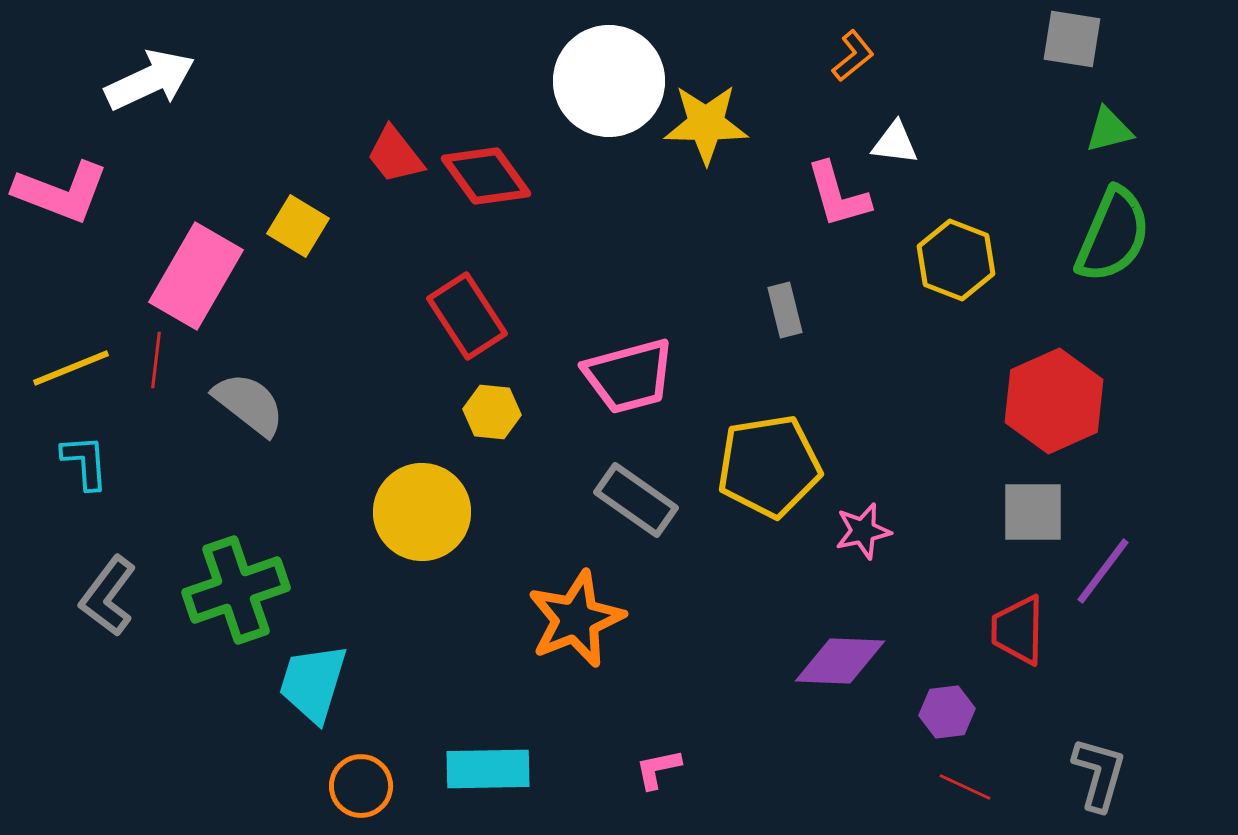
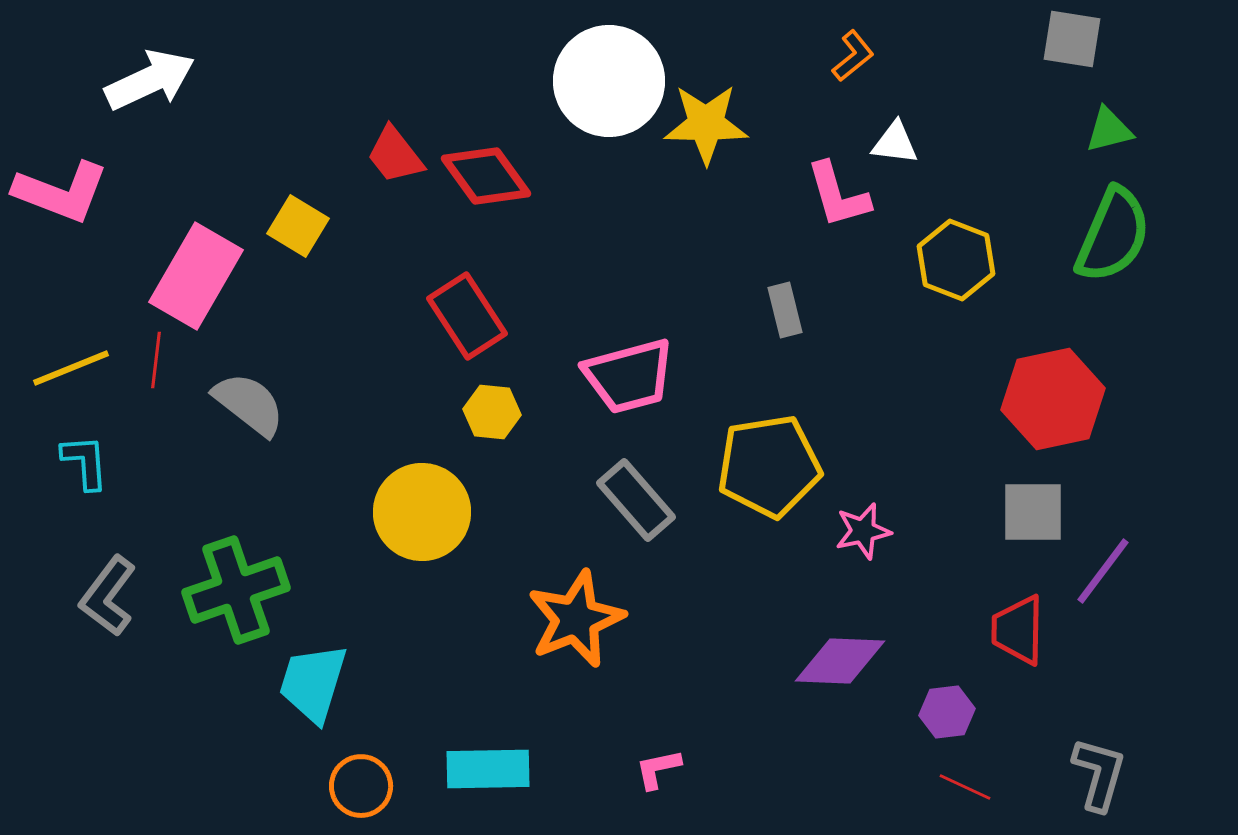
red hexagon at (1054, 401): moved 1 px left, 2 px up; rotated 12 degrees clockwise
gray rectangle at (636, 500): rotated 14 degrees clockwise
